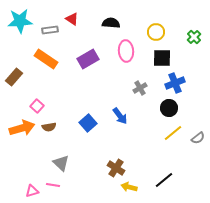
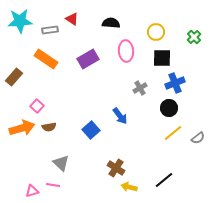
blue square: moved 3 px right, 7 px down
